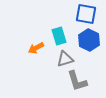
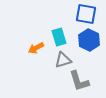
cyan rectangle: moved 1 px down
gray triangle: moved 2 px left, 1 px down
gray L-shape: moved 2 px right
